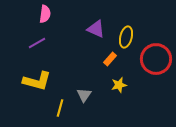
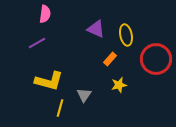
yellow ellipse: moved 2 px up; rotated 25 degrees counterclockwise
yellow L-shape: moved 12 px right
